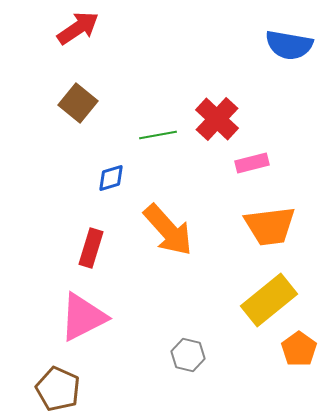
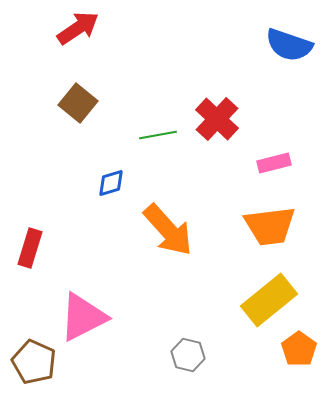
blue semicircle: rotated 9 degrees clockwise
pink rectangle: moved 22 px right
blue diamond: moved 5 px down
red rectangle: moved 61 px left
brown pentagon: moved 24 px left, 27 px up
